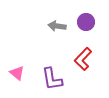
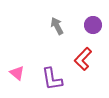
purple circle: moved 7 px right, 3 px down
gray arrow: rotated 54 degrees clockwise
